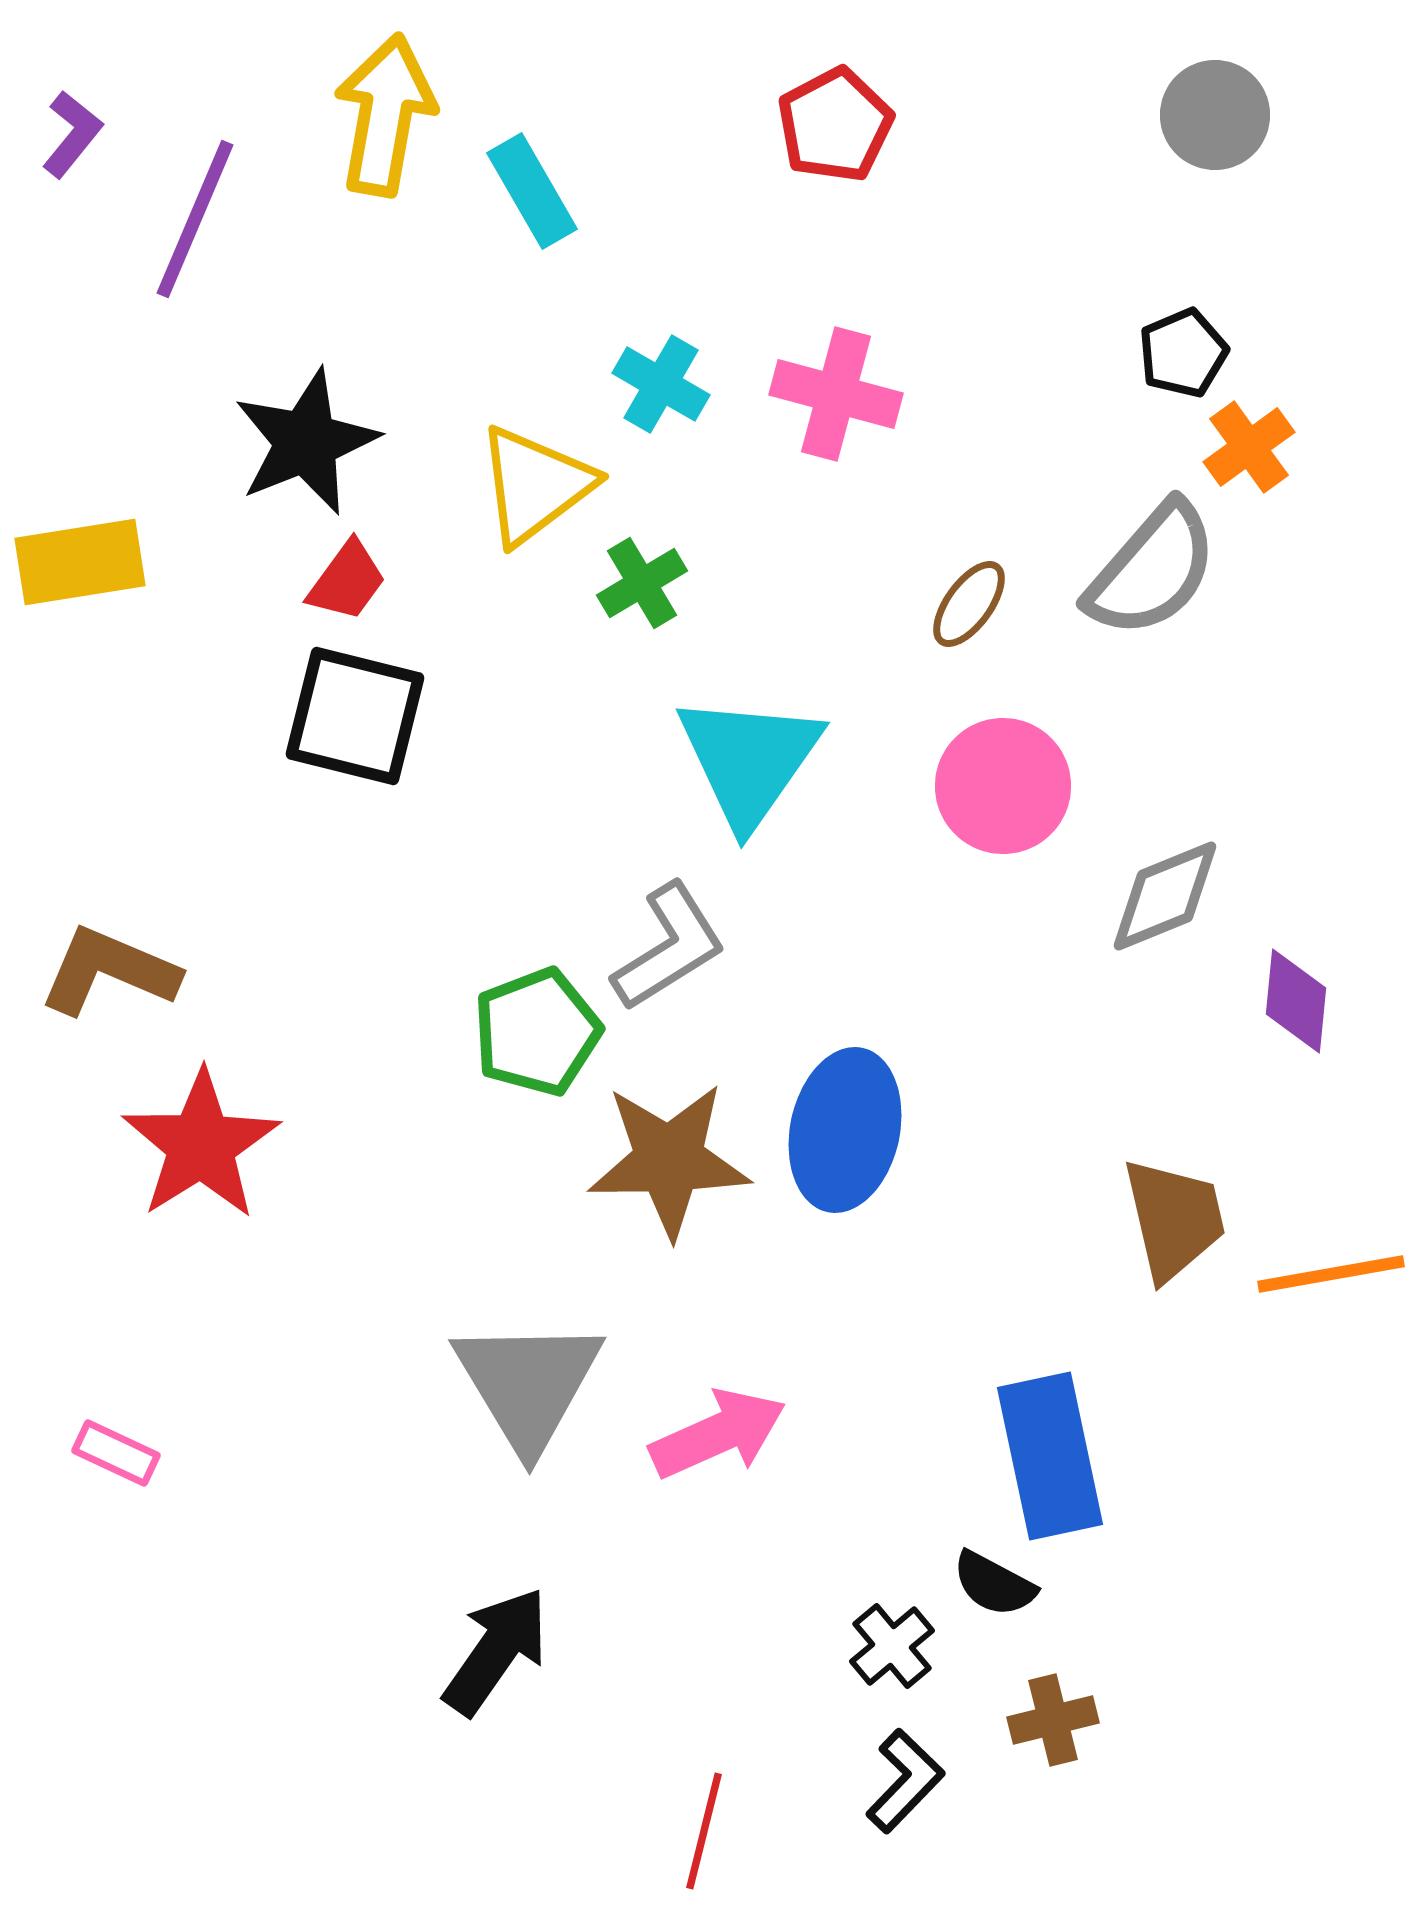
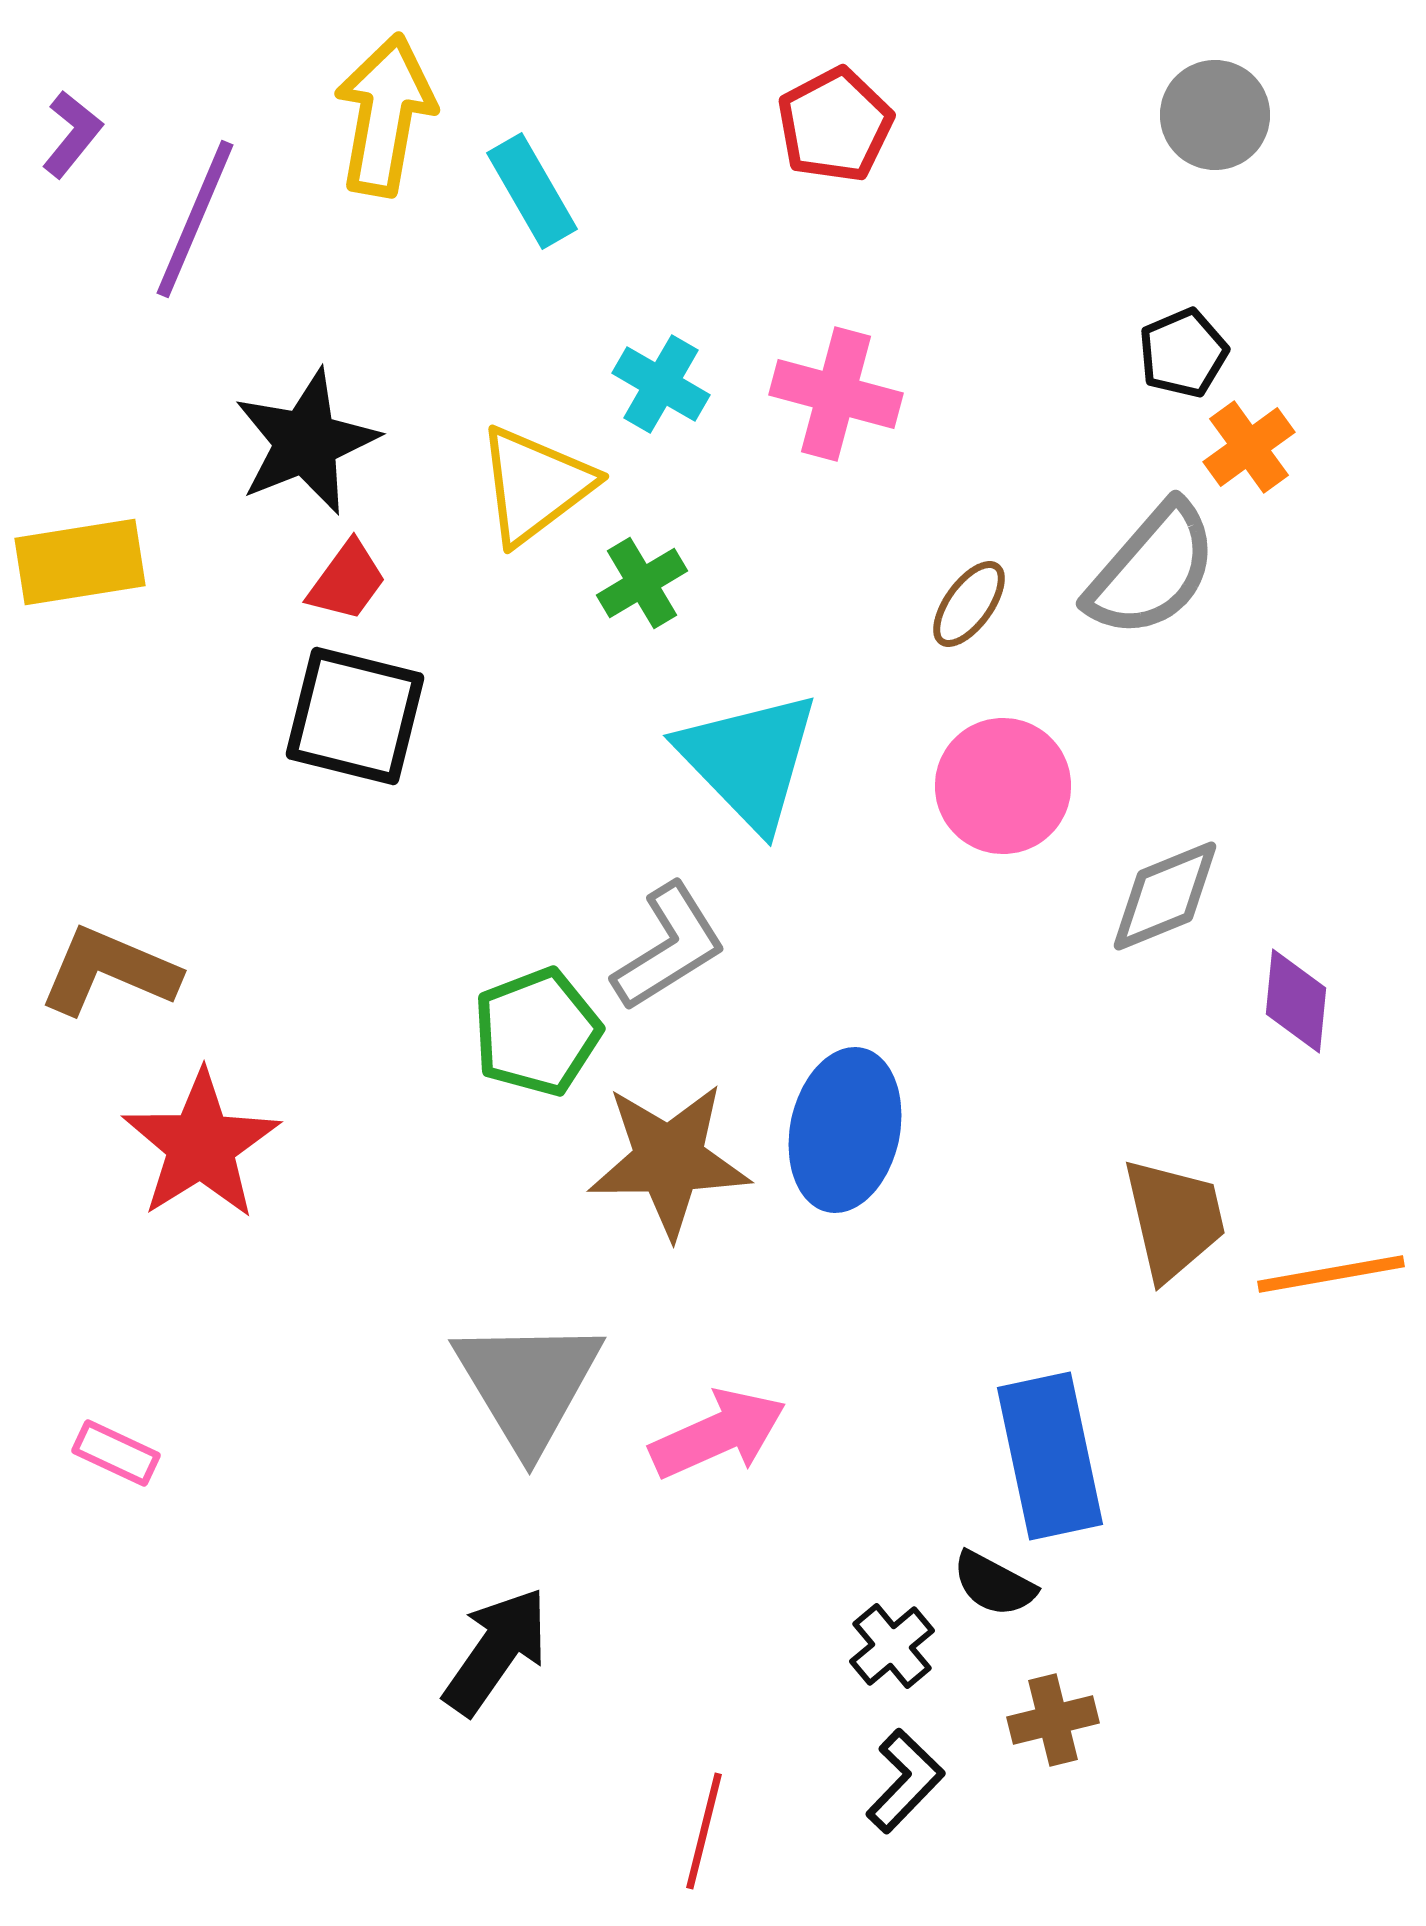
cyan triangle: rotated 19 degrees counterclockwise
